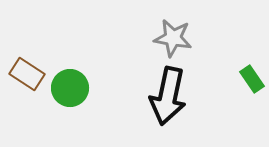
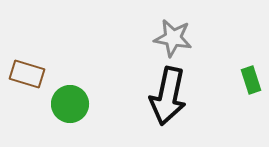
brown rectangle: rotated 16 degrees counterclockwise
green rectangle: moved 1 px left, 1 px down; rotated 16 degrees clockwise
green circle: moved 16 px down
